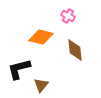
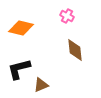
pink cross: moved 1 px left
orange diamond: moved 20 px left, 9 px up
brown triangle: rotated 28 degrees clockwise
